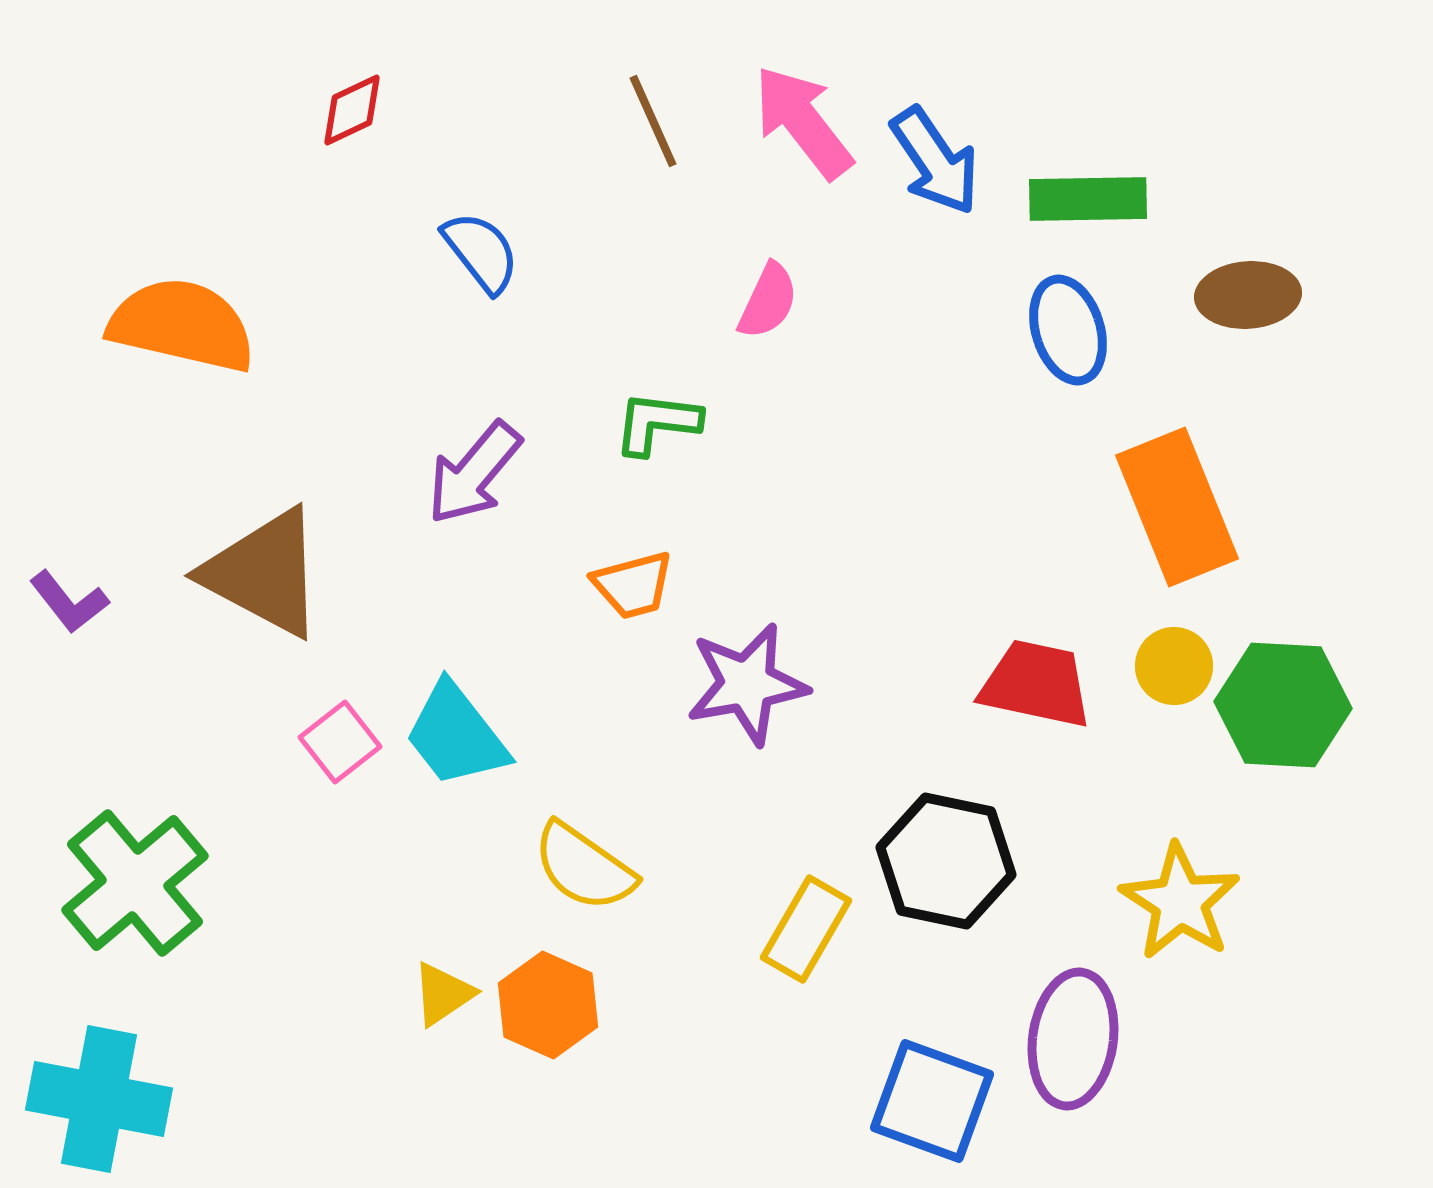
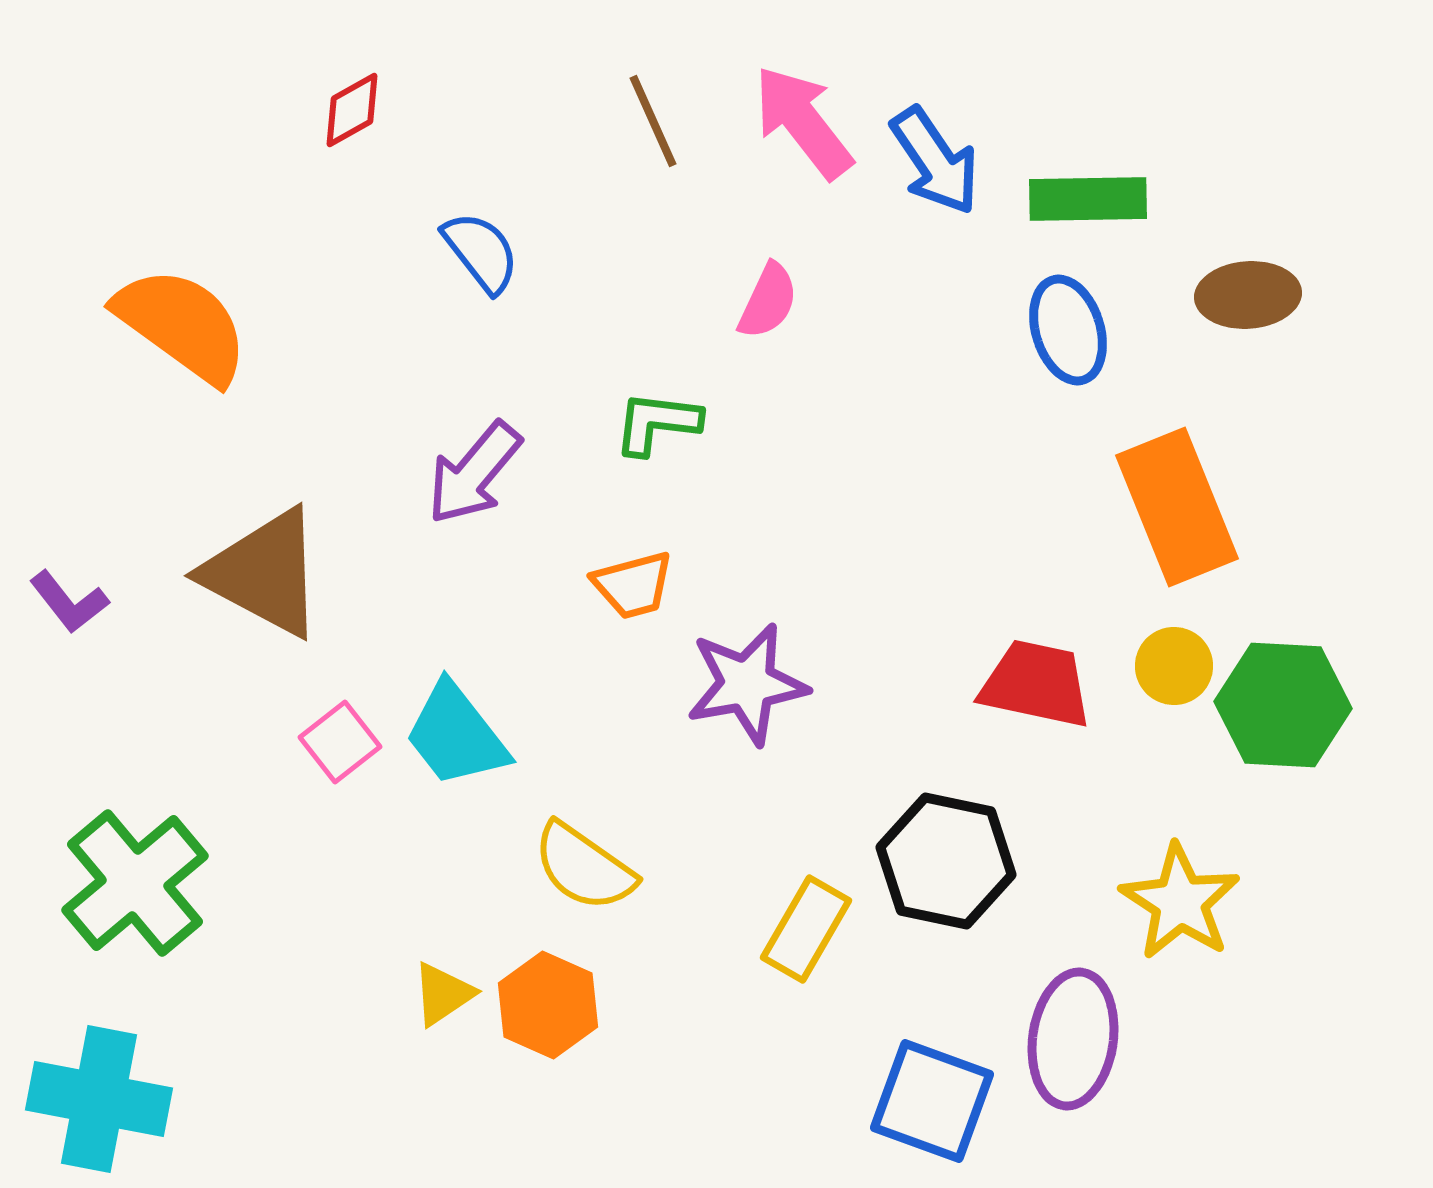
red diamond: rotated 4 degrees counterclockwise
orange semicircle: rotated 23 degrees clockwise
